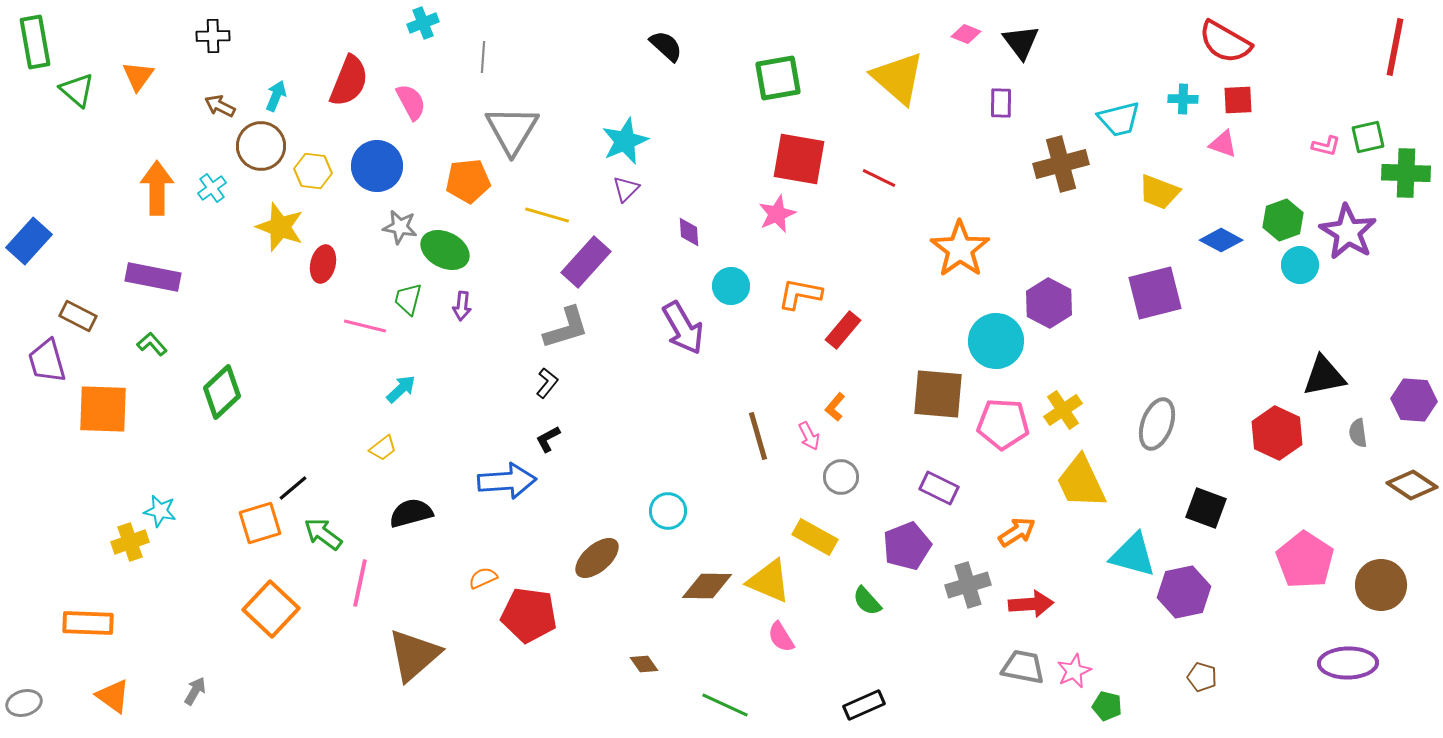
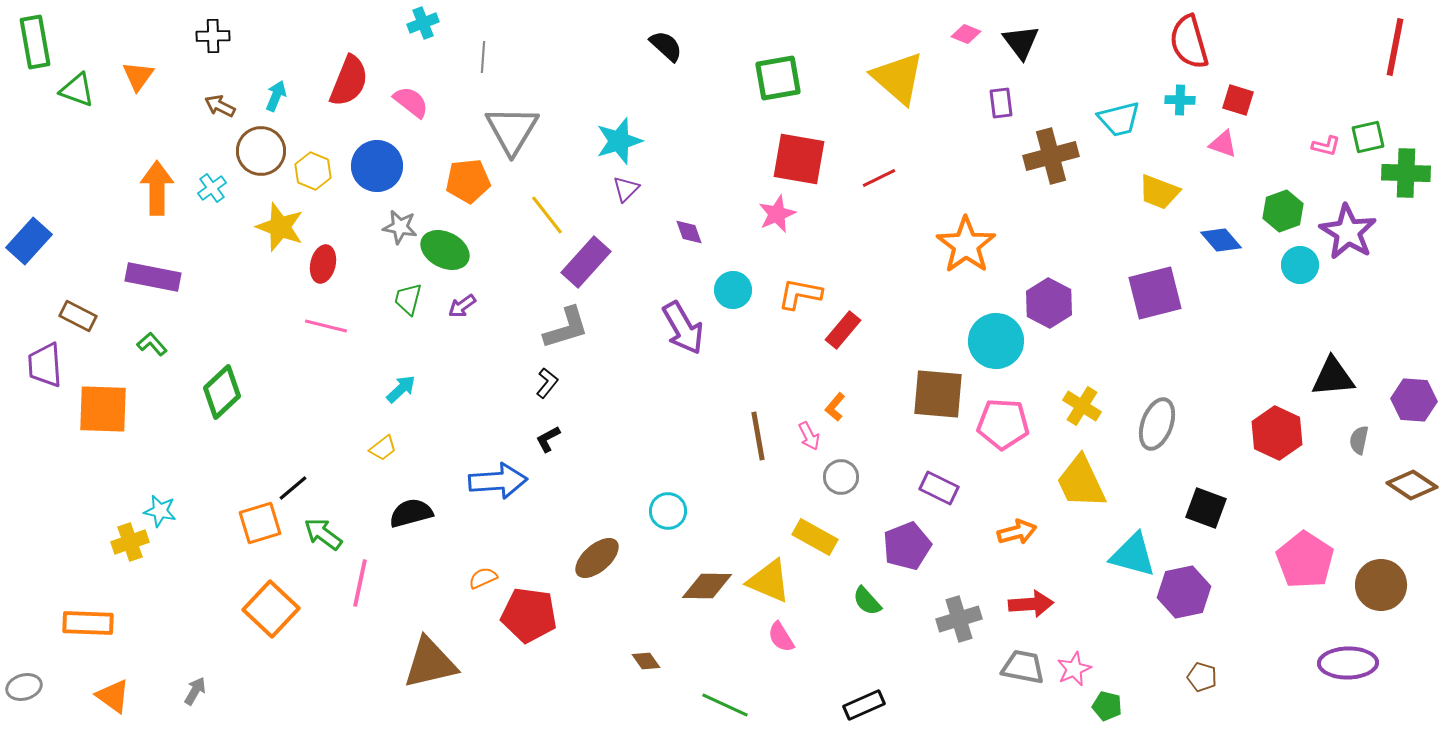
red semicircle at (1225, 42): moved 36 px left; rotated 44 degrees clockwise
green triangle at (77, 90): rotated 21 degrees counterclockwise
cyan cross at (1183, 99): moved 3 px left, 1 px down
red square at (1238, 100): rotated 20 degrees clockwise
pink semicircle at (411, 102): rotated 24 degrees counterclockwise
purple rectangle at (1001, 103): rotated 8 degrees counterclockwise
cyan star at (625, 141): moved 6 px left; rotated 6 degrees clockwise
brown circle at (261, 146): moved 5 px down
brown cross at (1061, 164): moved 10 px left, 8 px up
yellow hexagon at (313, 171): rotated 15 degrees clockwise
red line at (879, 178): rotated 52 degrees counterclockwise
yellow line at (547, 215): rotated 36 degrees clockwise
green hexagon at (1283, 220): moved 9 px up
purple diamond at (689, 232): rotated 16 degrees counterclockwise
blue diamond at (1221, 240): rotated 21 degrees clockwise
orange star at (960, 249): moved 6 px right, 4 px up
cyan circle at (731, 286): moved 2 px right, 4 px down
purple arrow at (462, 306): rotated 48 degrees clockwise
pink line at (365, 326): moved 39 px left
purple trapezoid at (47, 361): moved 2 px left, 4 px down; rotated 12 degrees clockwise
black triangle at (1324, 376): moved 9 px right, 1 px down; rotated 6 degrees clockwise
yellow cross at (1063, 410): moved 19 px right, 4 px up; rotated 24 degrees counterclockwise
gray semicircle at (1358, 433): moved 1 px right, 7 px down; rotated 20 degrees clockwise
brown line at (758, 436): rotated 6 degrees clockwise
blue arrow at (507, 481): moved 9 px left
orange arrow at (1017, 532): rotated 18 degrees clockwise
gray cross at (968, 585): moved 9 px left, 34 px down
brown triangle at (414, 655): moved 16 px right, 8 px down; rotated 28 degrees clockwise
brown diamond at (644, 664): moved 2 px right, 3 px up
pink star at (1074, 671): moved 2 px up
gray ellipse at (24, 703): moved 16 px up
